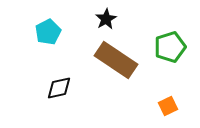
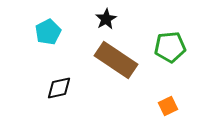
green pentagon: rotated 12 degrees clockwise
